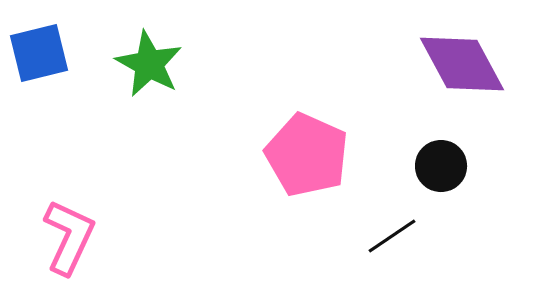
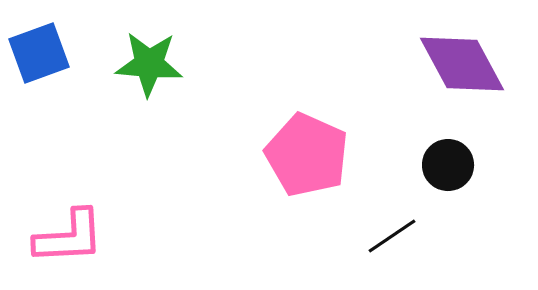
blue square: rotated 6 degrees counterclockwise
green star: rotated 24 degrees counterclockwise
black circle: moved 7 px right, 1 px up
pink L-shape: rotated 62 degrees clockwise
